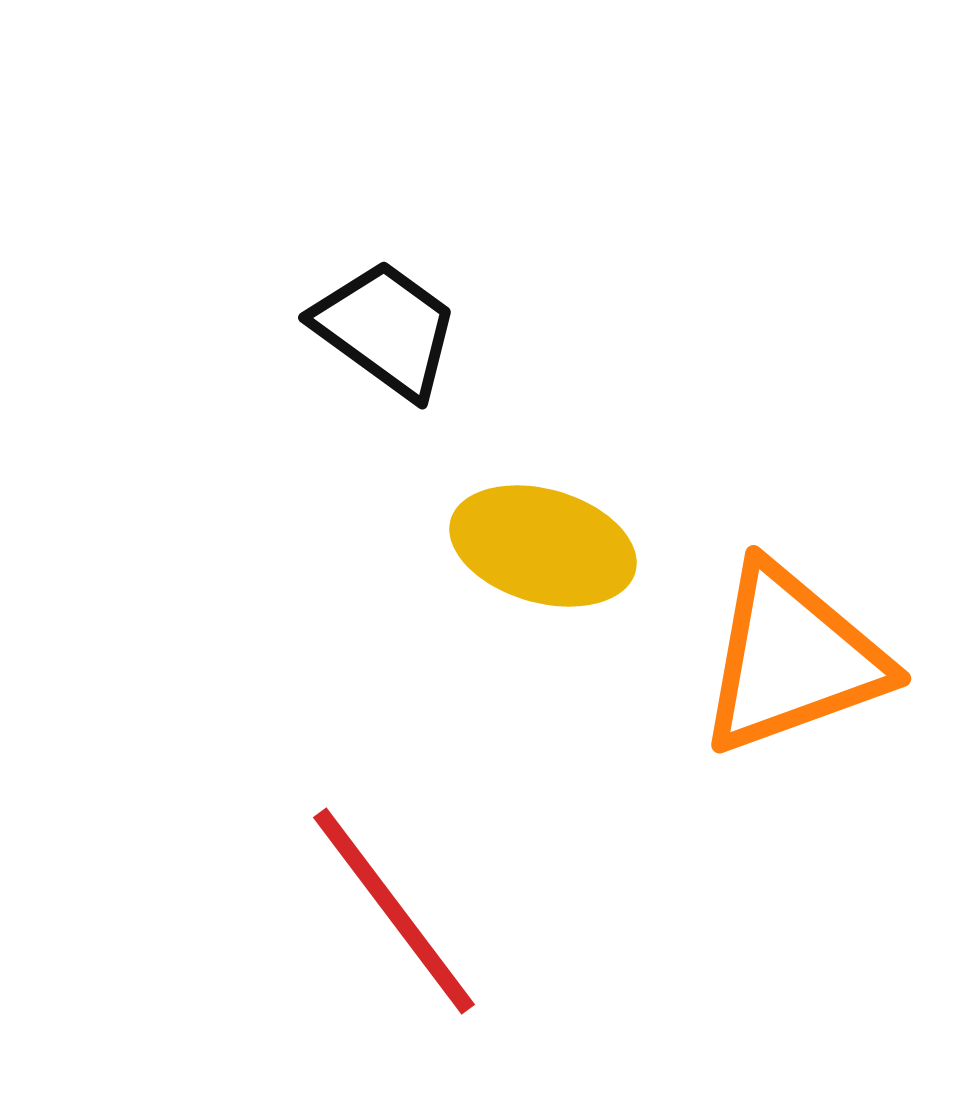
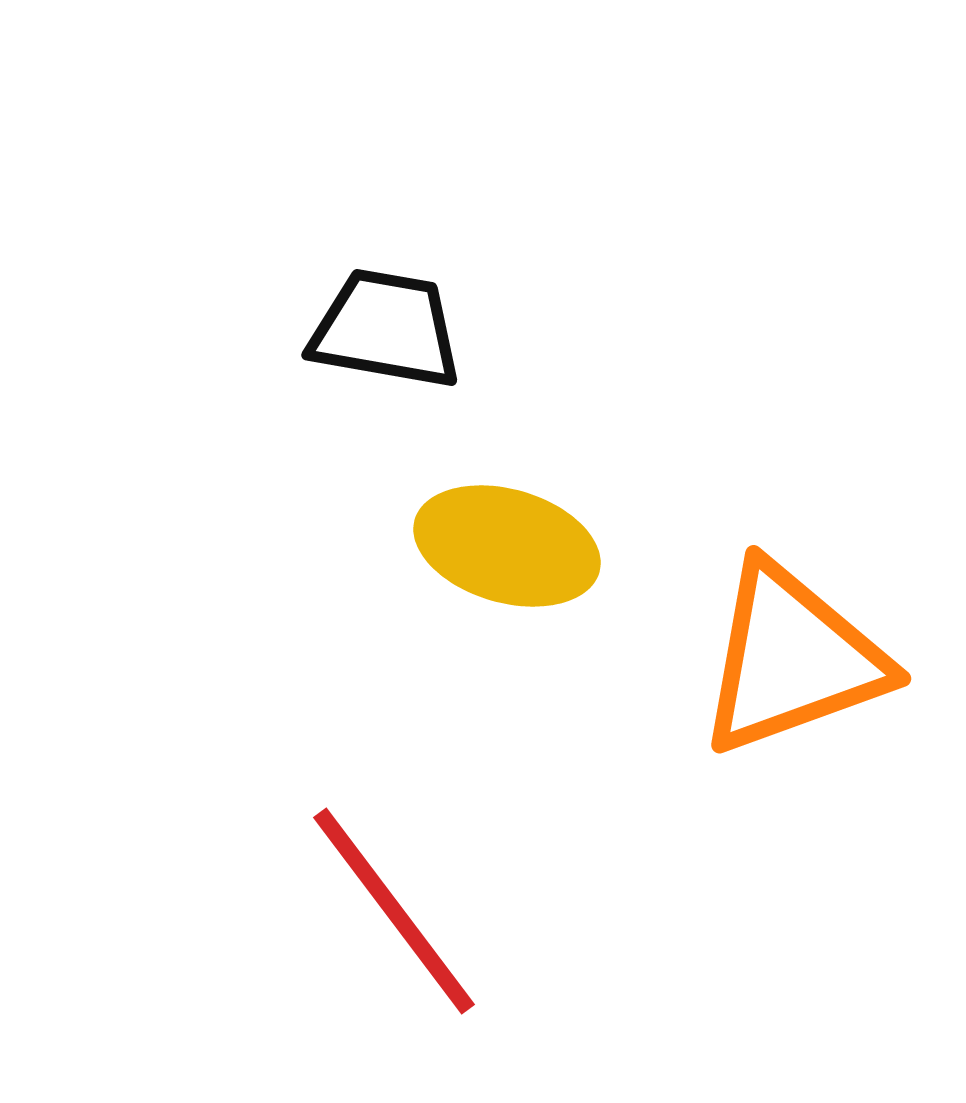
black trapezoid: rotated 26 degrees counterclockwise
yellow ellipse: moved 36 px left
